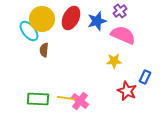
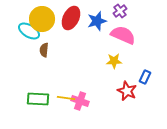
cyan ellipse: rotated 20 degrees counterclockwise
pink cross: rotated 18 degrees counterclockwise
